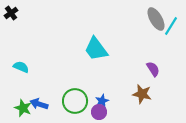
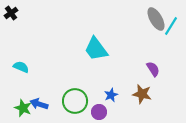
blue star: moved 9 px right, 6 px up
